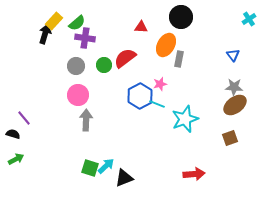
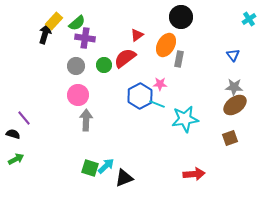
red triangle: moved 4 px left, 8 px down; rotated 40 degrees counterclockwise
pink star: rotated 16 degrees clockwise
cyan star: rotated 12 degrees clockwise
